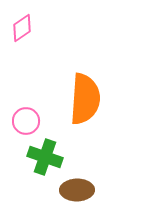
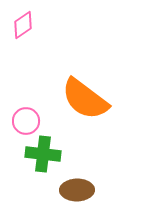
pink diamond: moved 1 px right, 3 px up
orange semicircle: rotated 123 degrees clockwise
green cross: moved 2 px left, 3 px up; rotated 12 degrees counterclockwise
